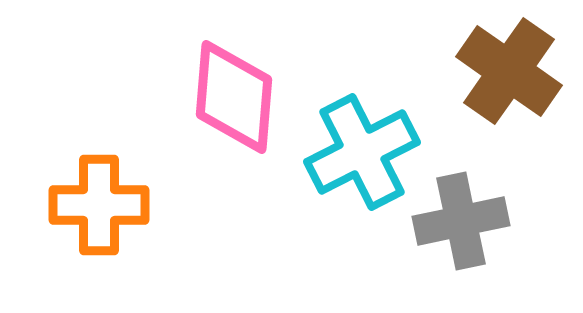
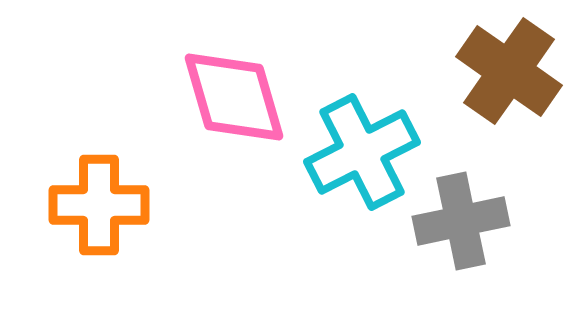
pink diamond: rotated 21 degrees counterclockwise
